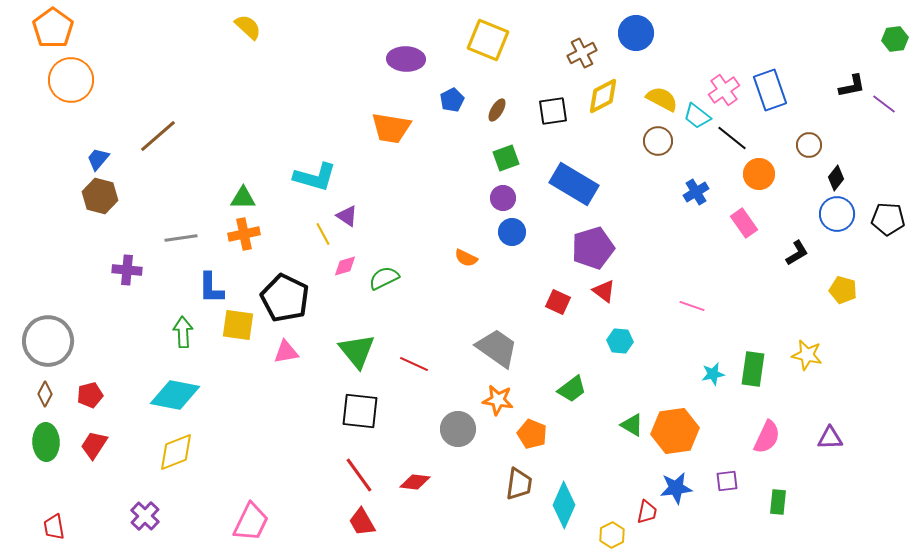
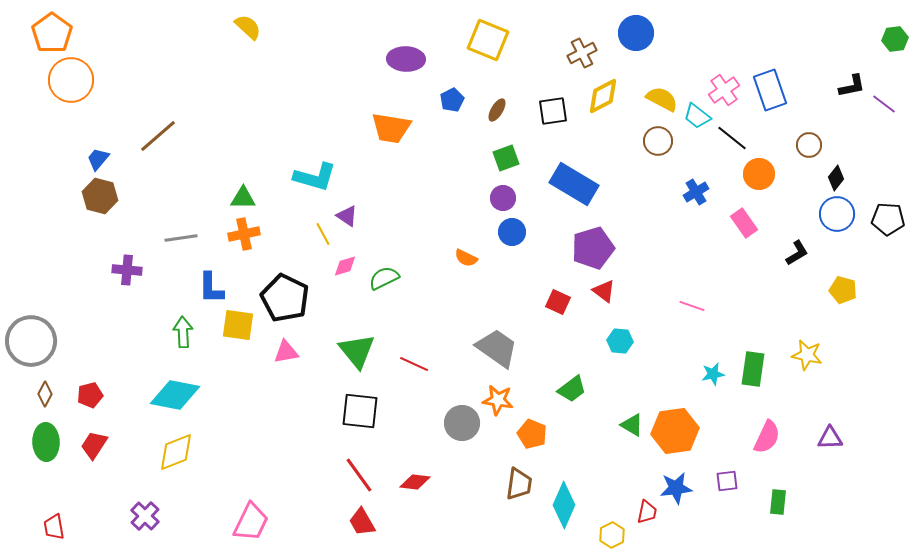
orange pentagon at (53, 28): moved 1 px left, 5 px down
gray circle at (48, 341): moved 17 px left
gray circle at (458, 429): moved 4 px right, 6 px up
